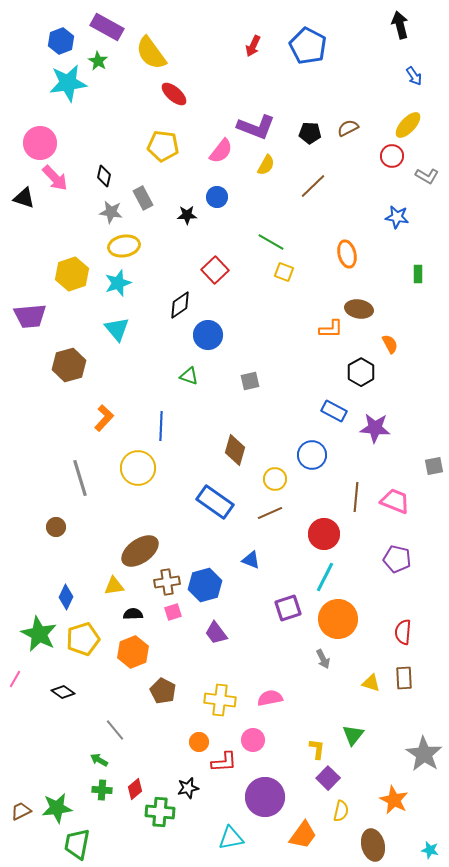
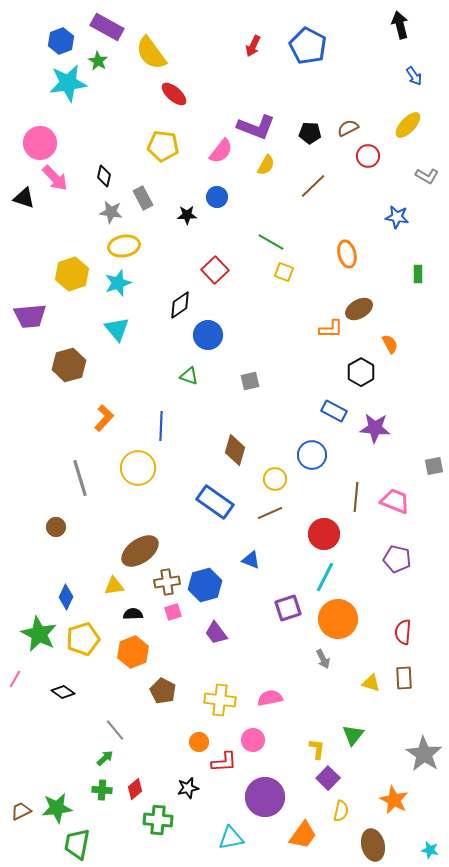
red circle at (392, 156): moved 24 px left
brown ellipse at (359, 309): rotated 40 degrees counterclockwise
green arrow at (99, 760): moved 6 px right, 2 px up; rotated 108 degrees clockwise
green cross at (160, 812): moved 2 px left, 8 px down
